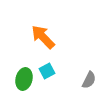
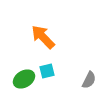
cyan square: rotated 14 degrees clockwise
green ellipse: rotated 45 degrees clockwise
